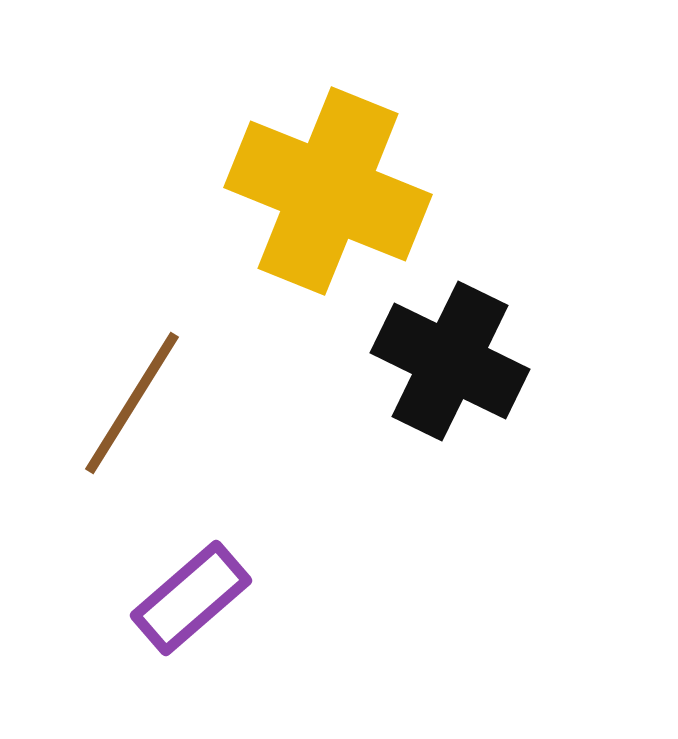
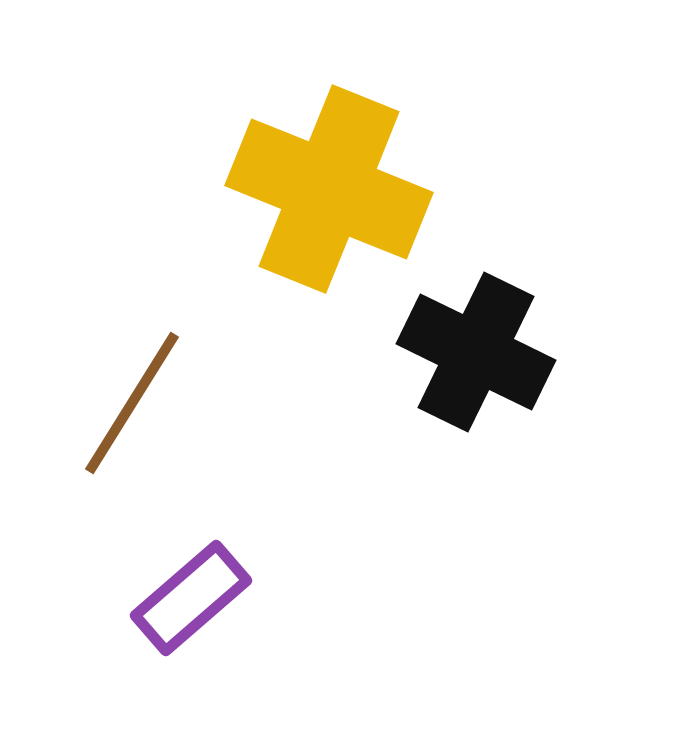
yellow cross: moved 1 px right, 2 px up
black cross: moved 26 px right, 9 px up
